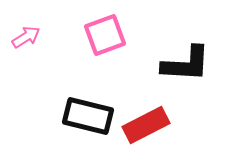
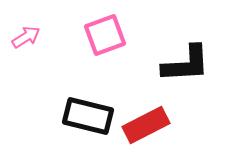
black L-shape: rotated 6 degrees counterclockwise
